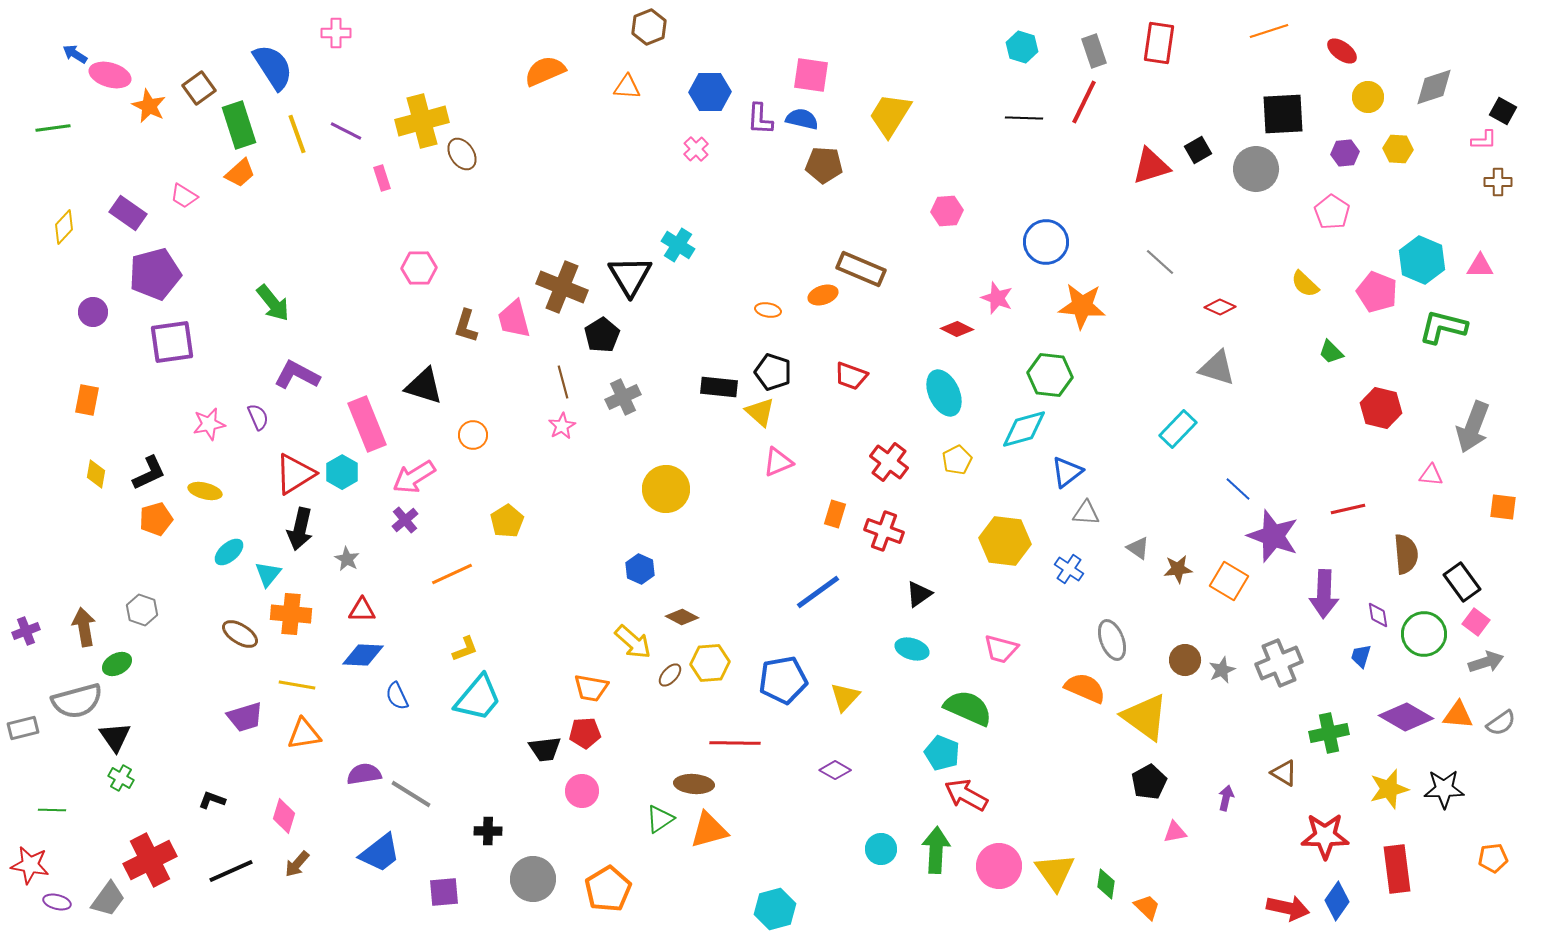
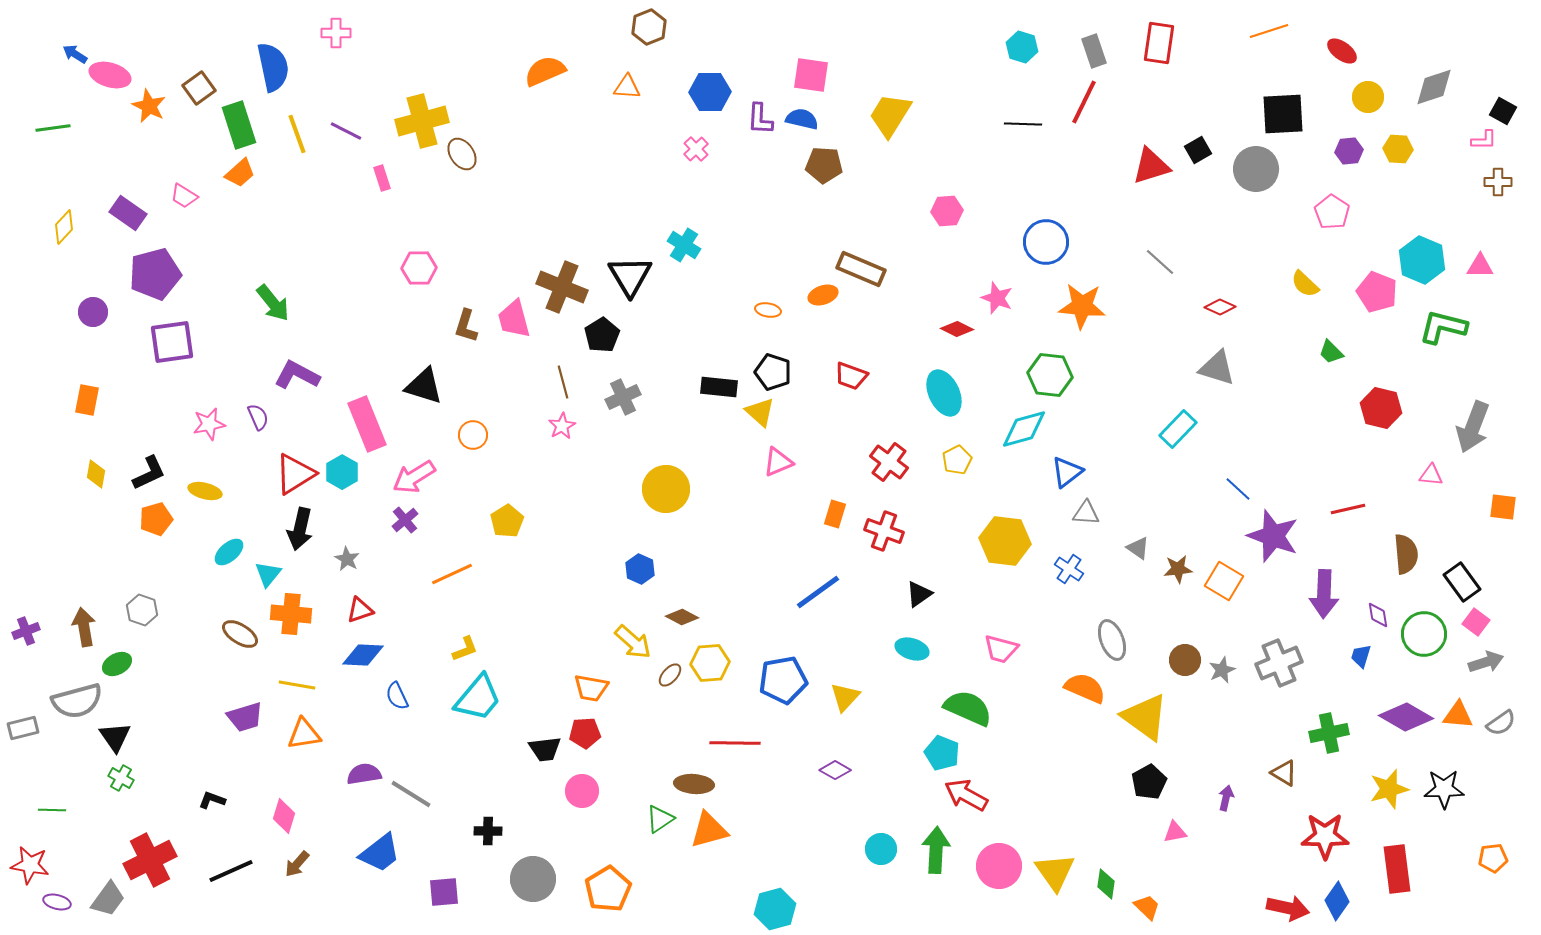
blue semicircle at (273, 67): rotated 21 degrees clockwise
black line at (1024, 118): moved 1 px left, 6 px down
purple hexagon at (1345, 153): moved 4 px right, 2 px up
cyan cross at (678, 245): moved 6 px right
orange square at (1229, 581): moved 5 px left
red triangle at (362, 610): moved 2 px left; rotated 20 degrees counterclockwise
